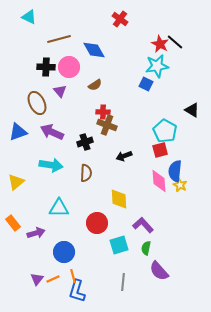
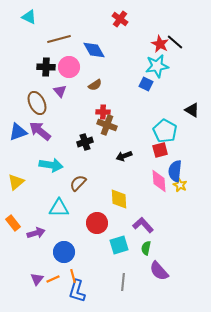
purple arrow at (52, 132): moved 12 px left, 1 px up; rotated 15 degrees clockwise
brown semicircle at (86, 173): moved 8 px left, 10 px down; rotated 138 degrees counterclockwise
